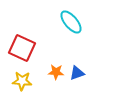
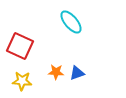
red square: moved 2 px left, 2 px up
